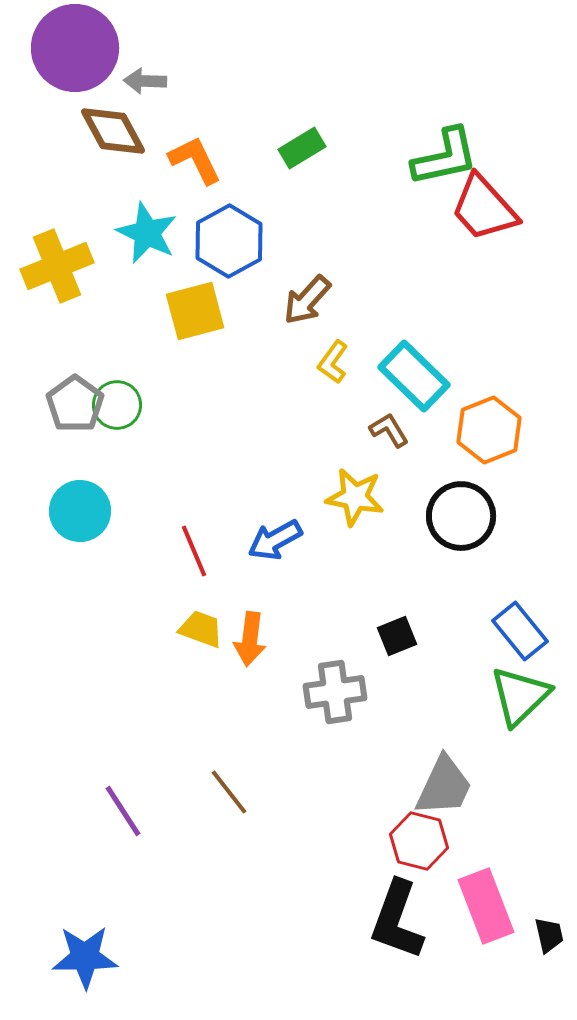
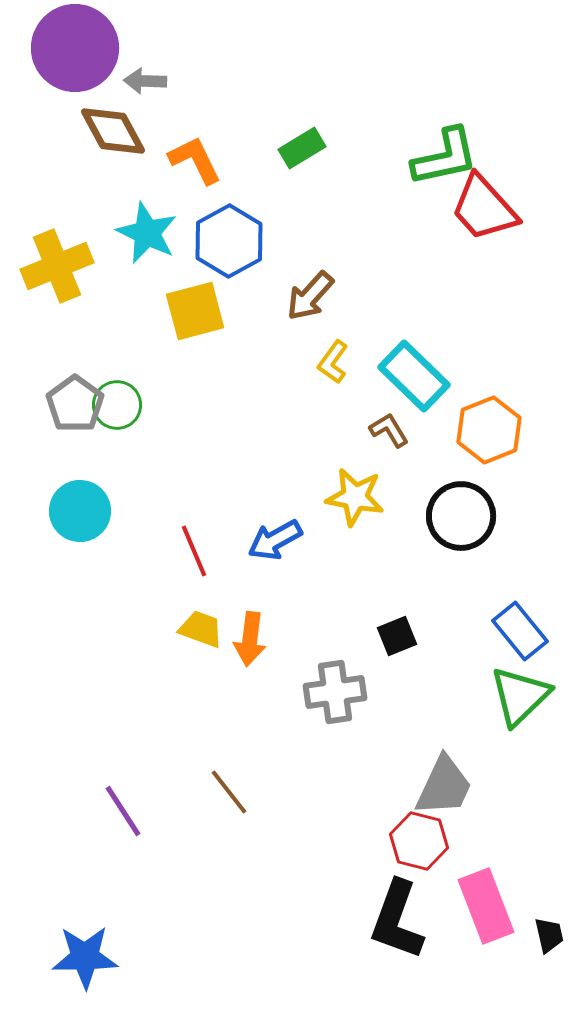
brown arrow: moved 3 px right, 4 px up
